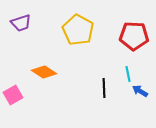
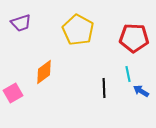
red pentagon: moved 2 px down
orange diamond: rotated 70 degrees counterclockwise
blue arrow: moved 1 px right
pink square: moved 2 px up
